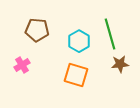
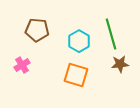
green line: moved 1 px right
